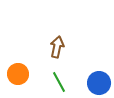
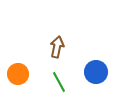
blue circle: moved 3 px left, 11 px up
